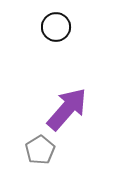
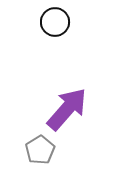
black circle: moved 1 px left, 5 px up
